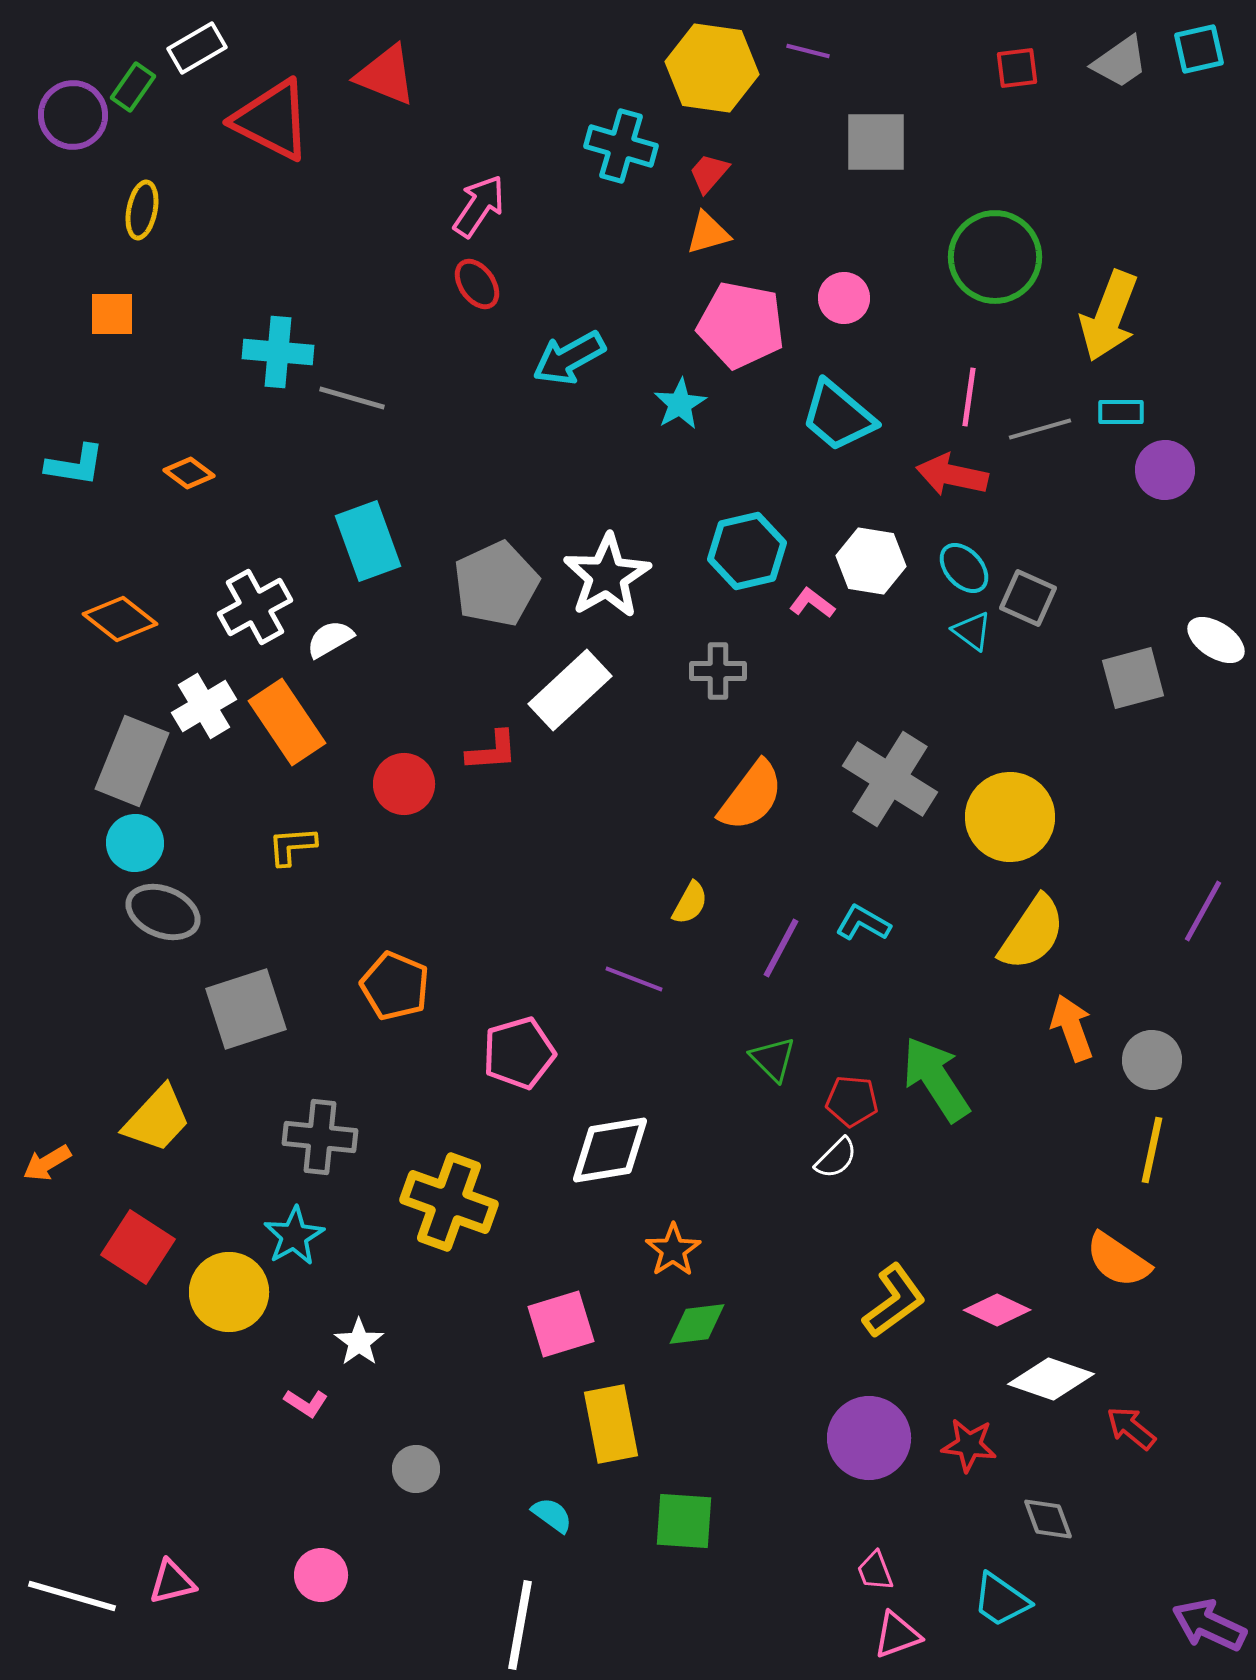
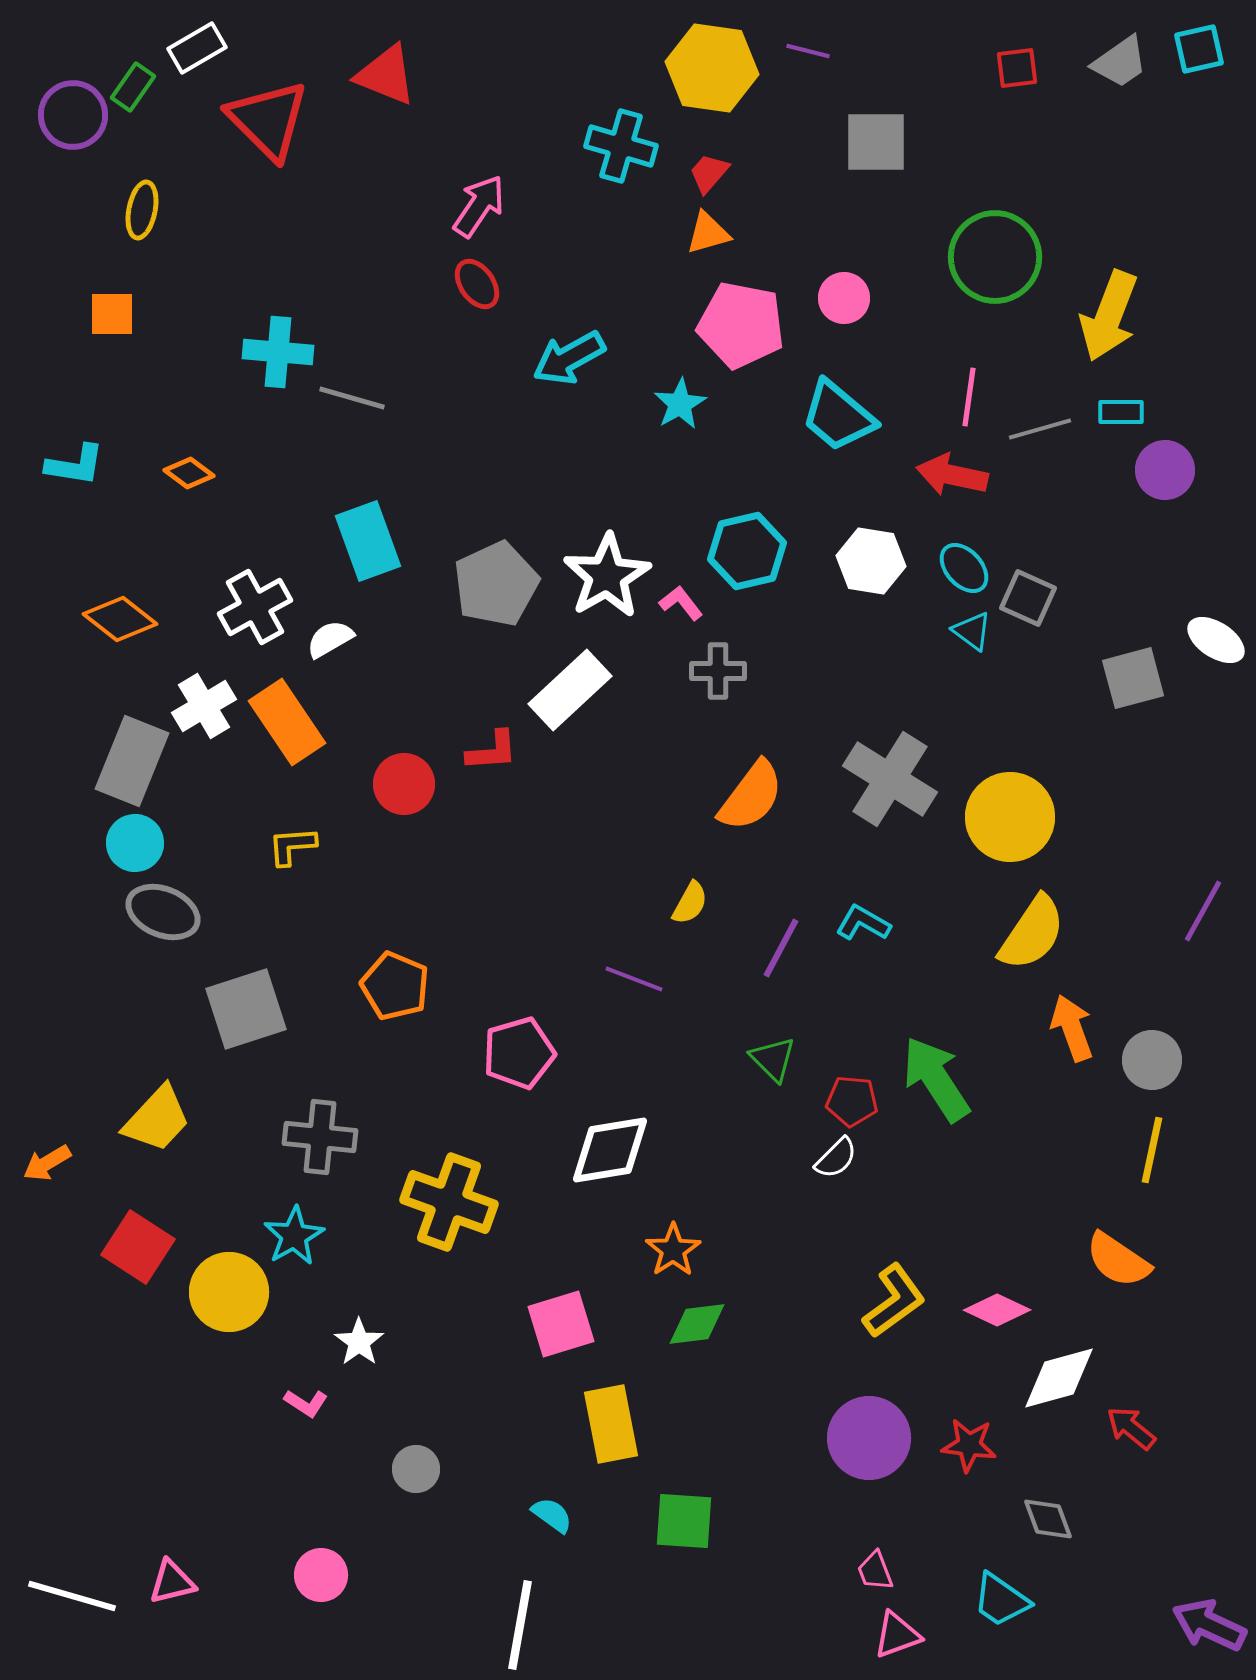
red triangle at (272, 120): moved 4 px left; rotated 18 degrees clockwise
pink L-shape at (812, 603): moved 131 px left; rotated 15 degrees clockwise
white diamond at (1051, 1379): moved 8 px right, 1 px up; rotated 34 degrees counterclockwise
